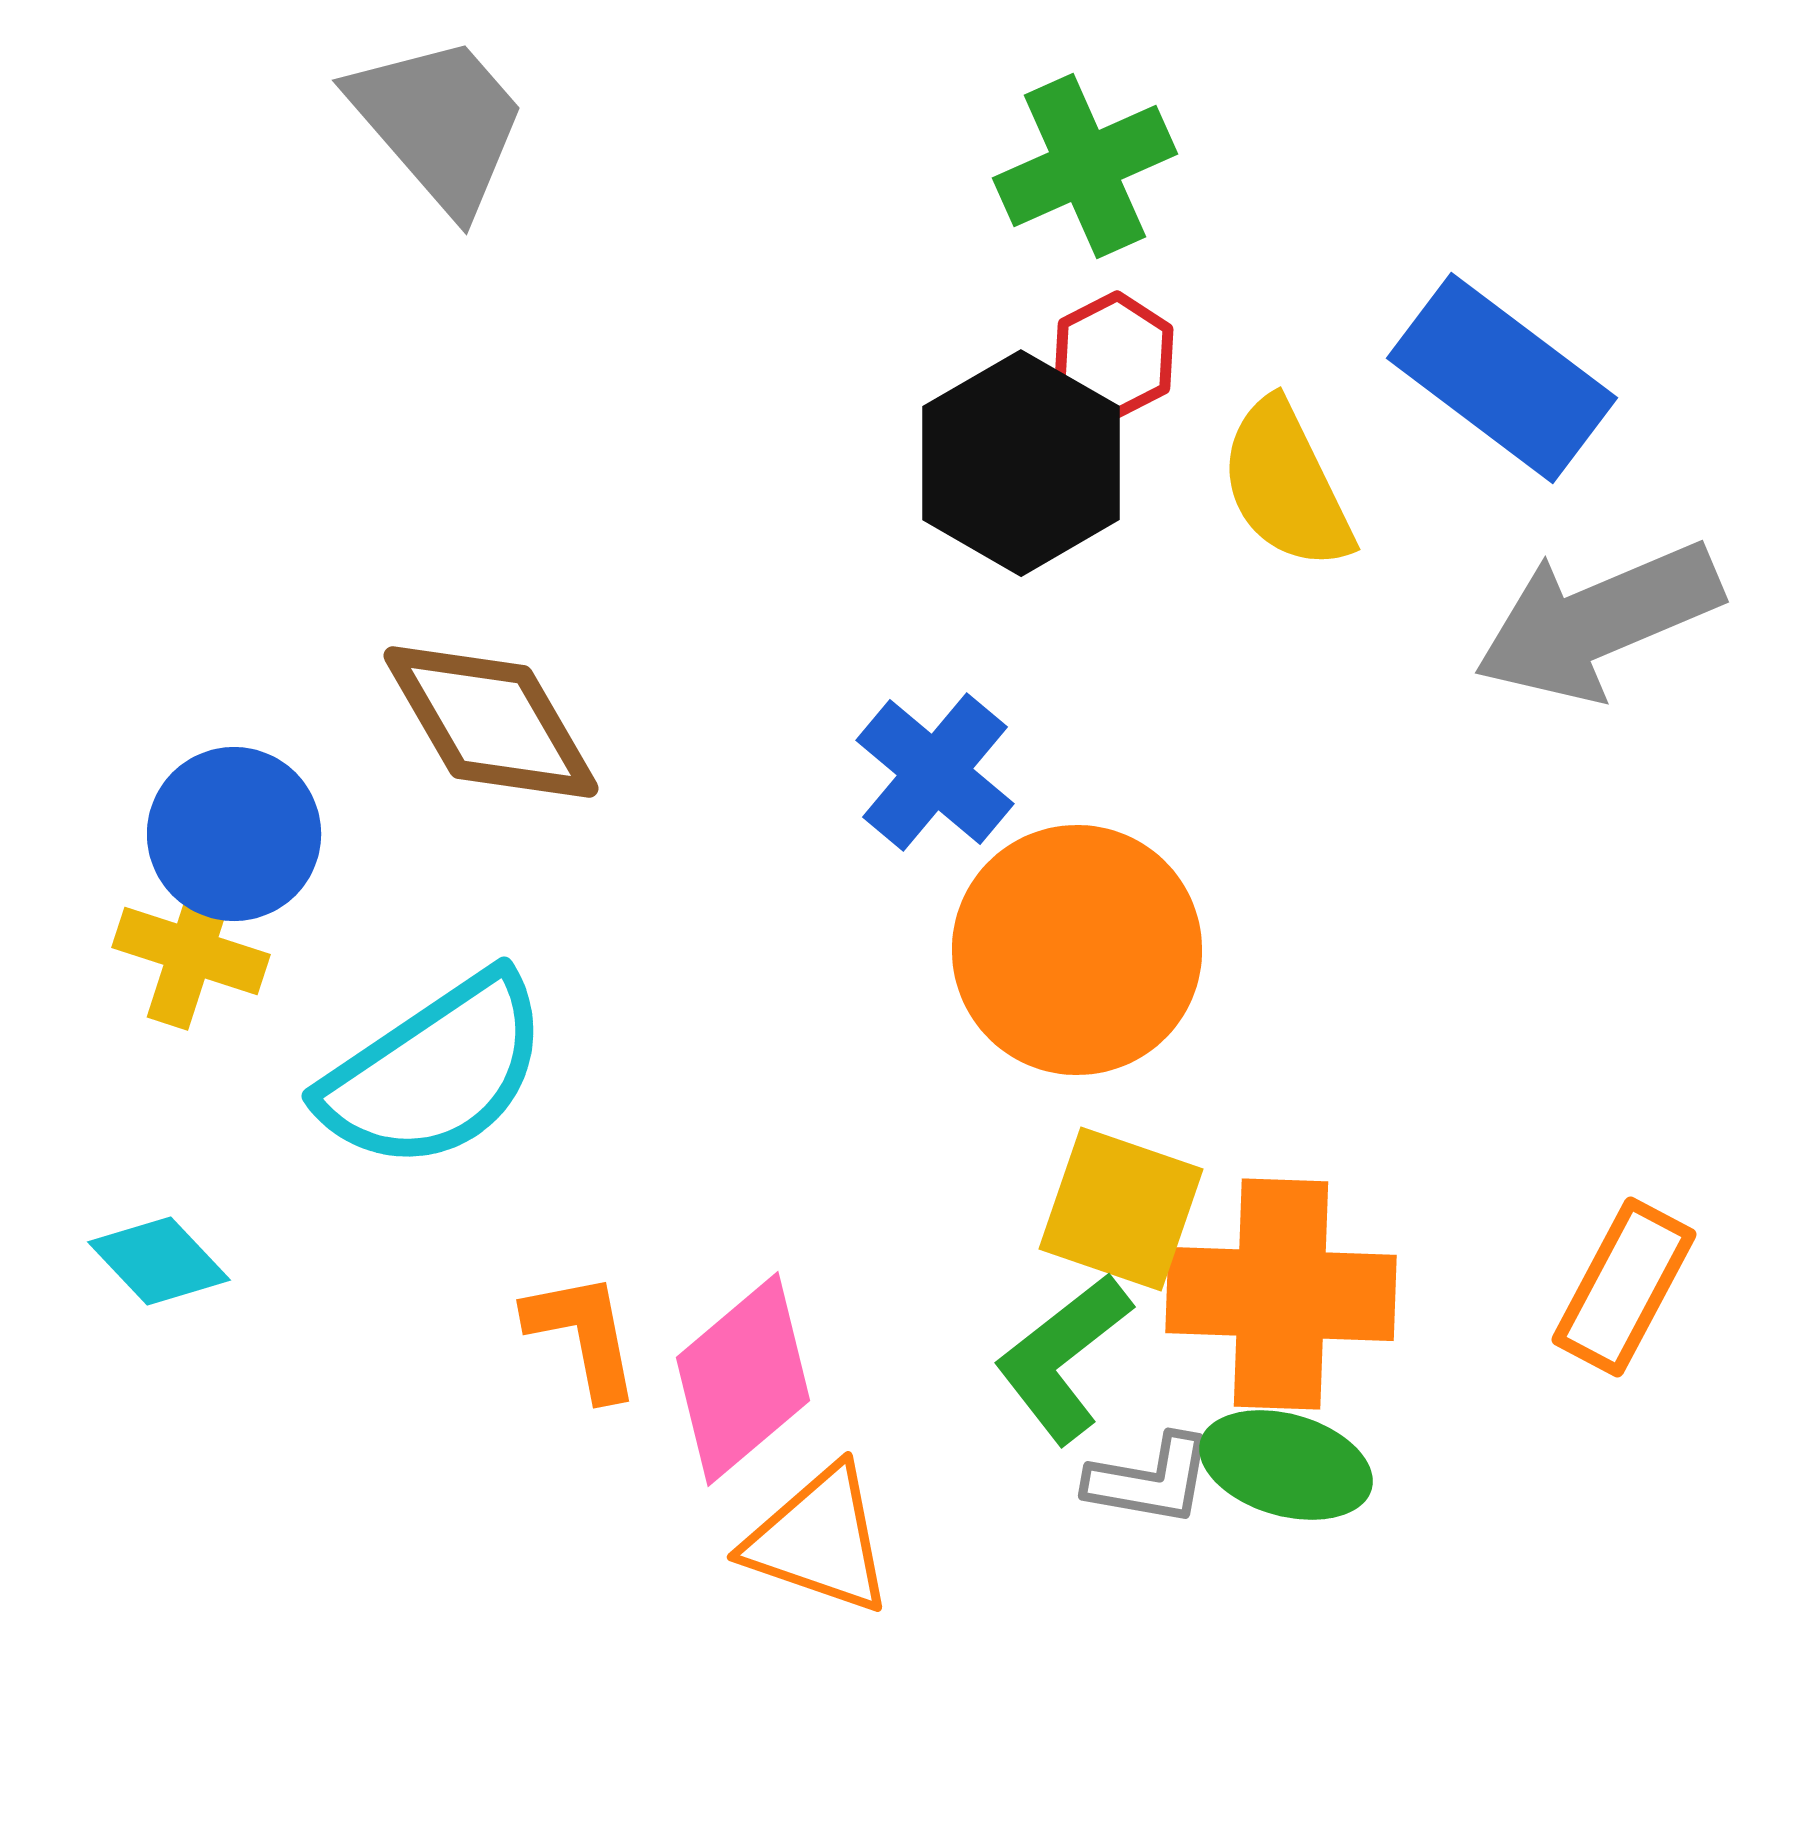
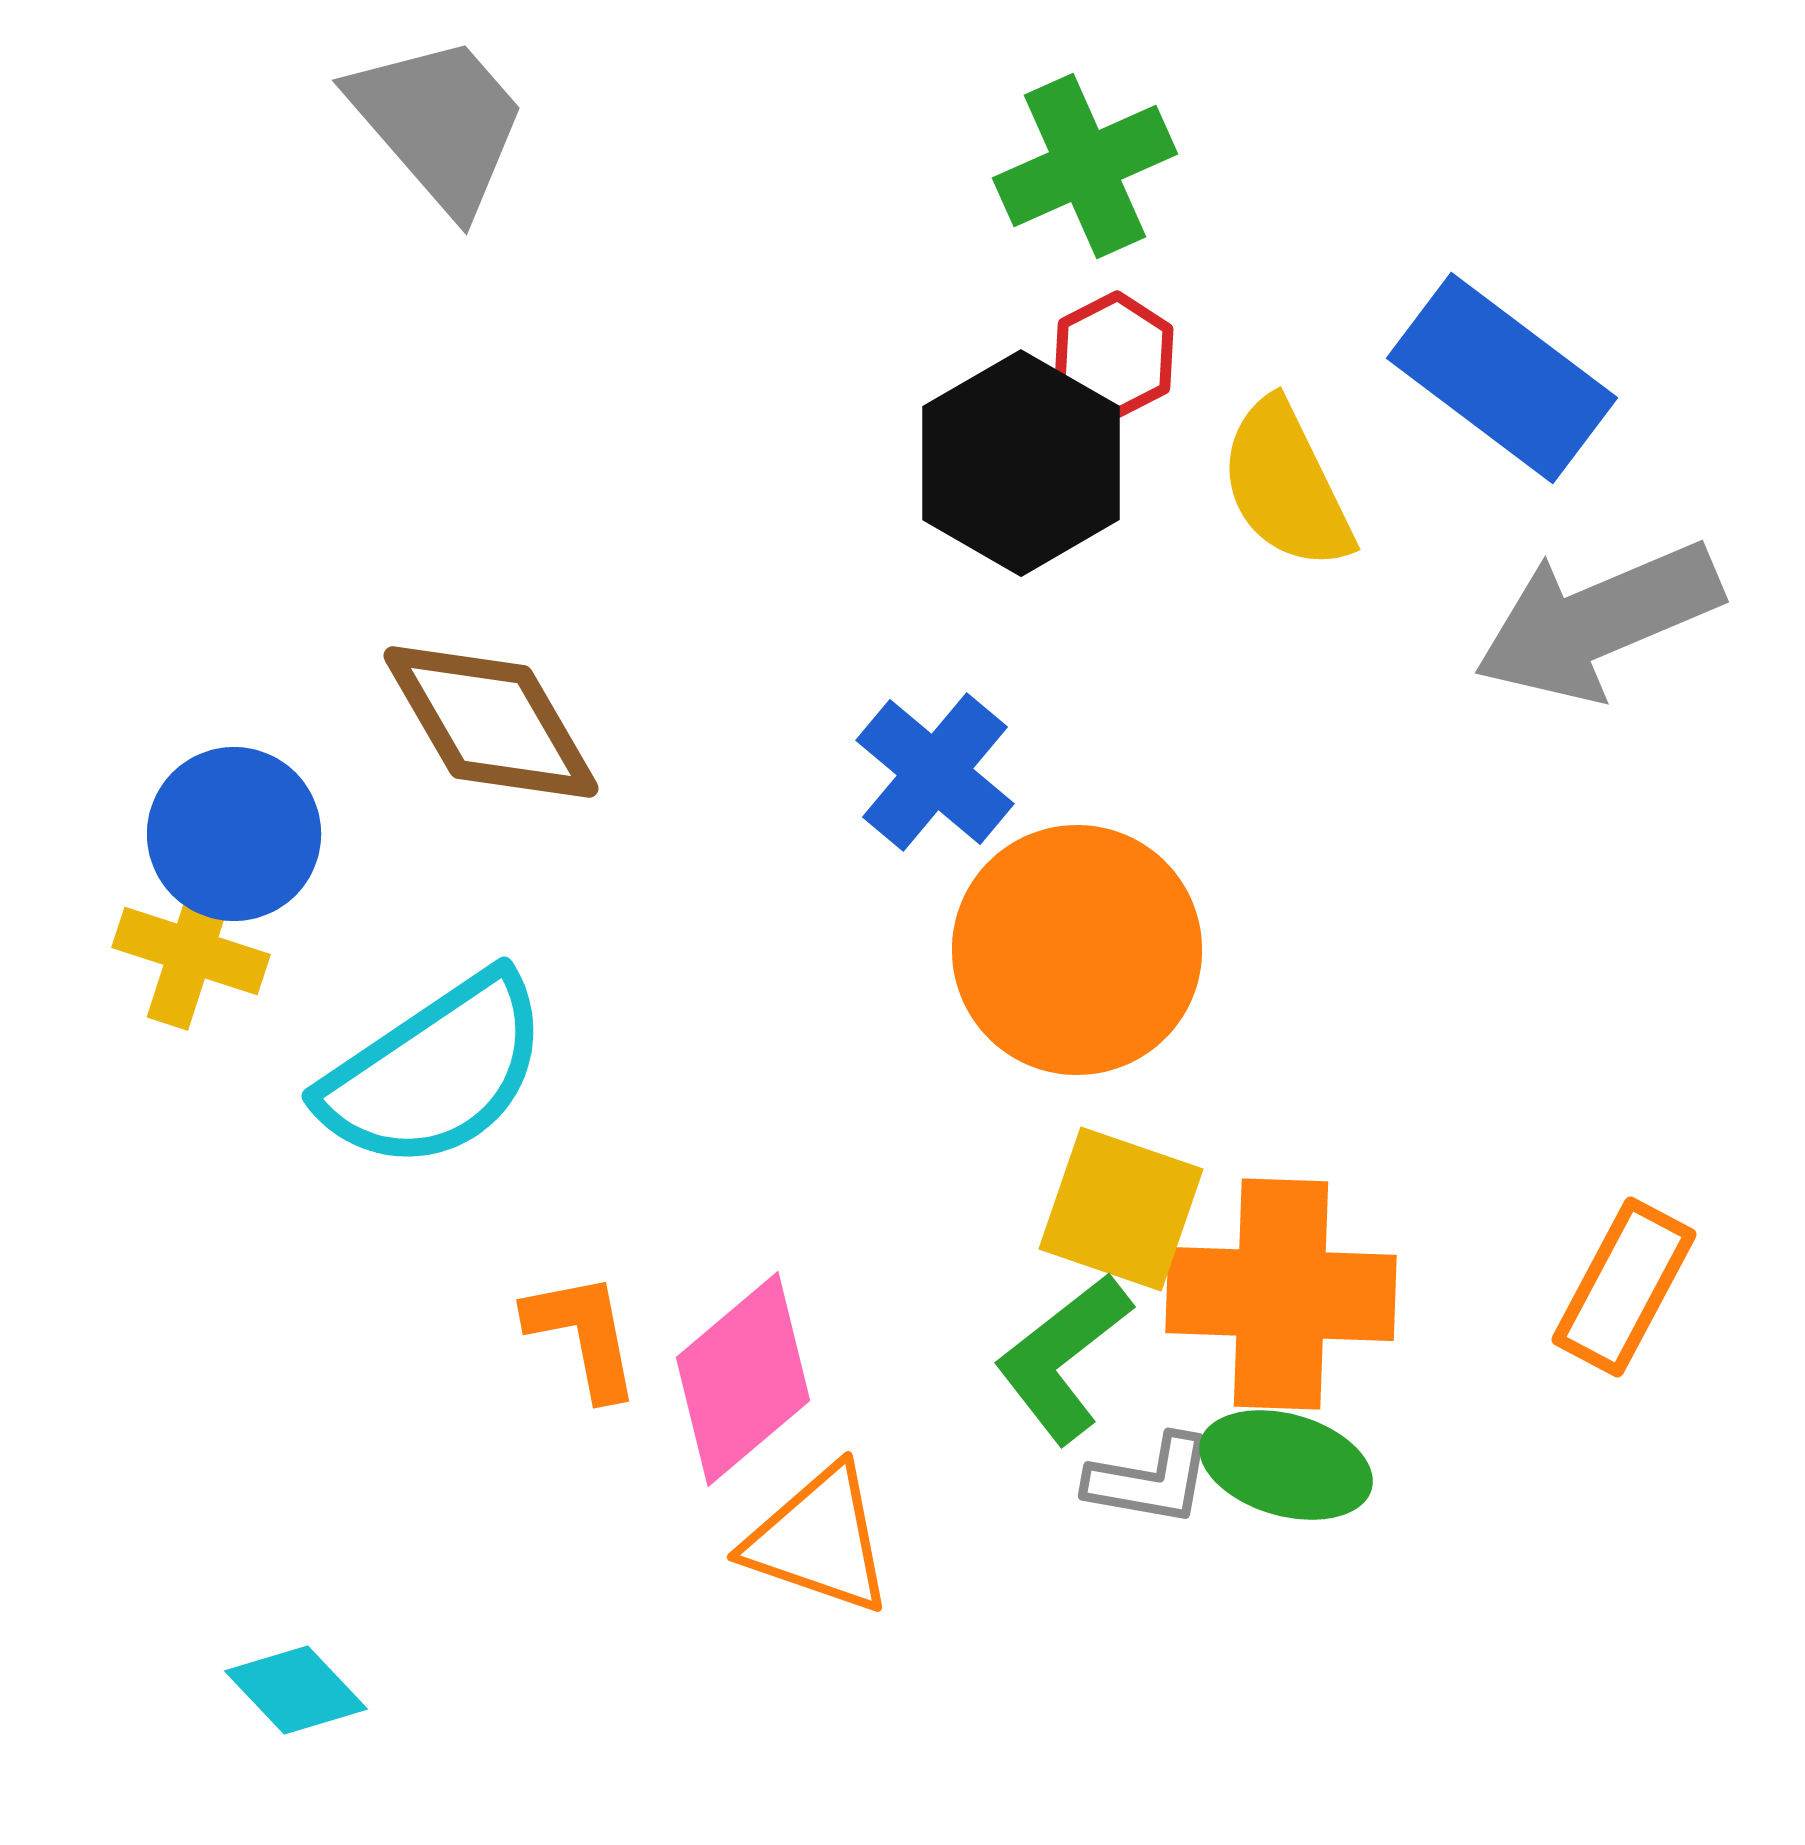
cyan diamond: moved 137 px right, 429 px down
